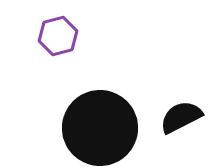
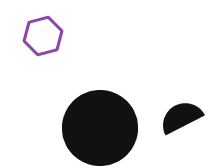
purple hexagon: moved 15 px left
